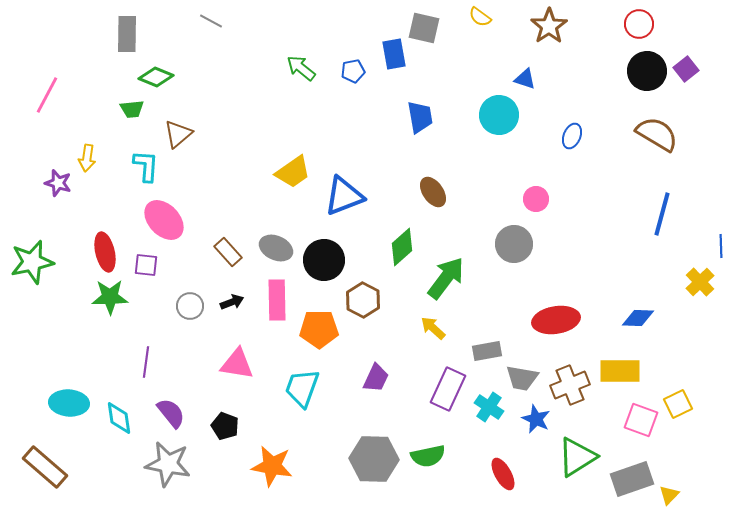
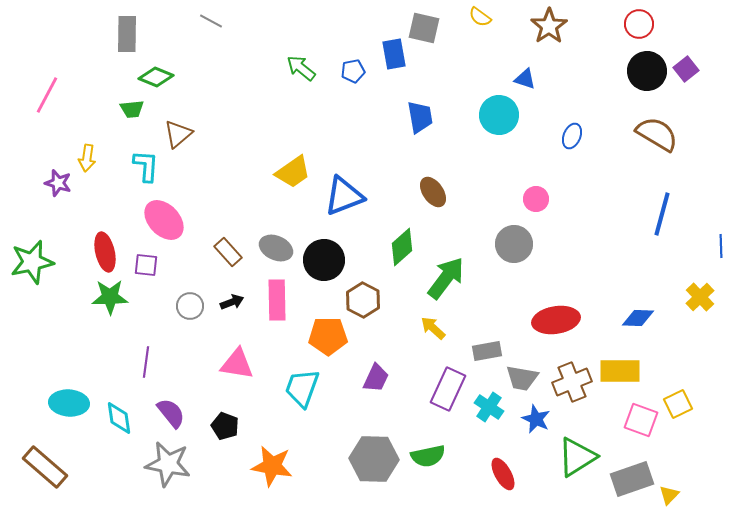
yellow cross at (700, 282): moved 15 px down
orange pentagon at (319, 329): moved 9 px right, 7 px down
brown cross at (570, 385): moved 2 px right, 3 px up
